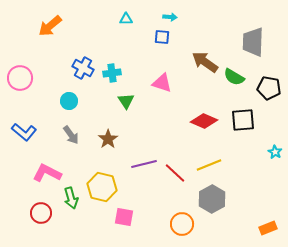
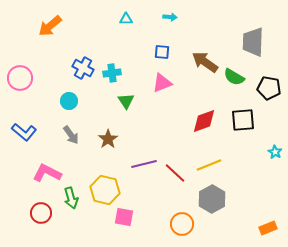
blue square: moved 15 px down
pink triangle: rotated 40 degrees counterclockwise
red diamond: rotated 44 degrees counterclockwise
yellow hexagon: moved 3 px right, 3 px down
